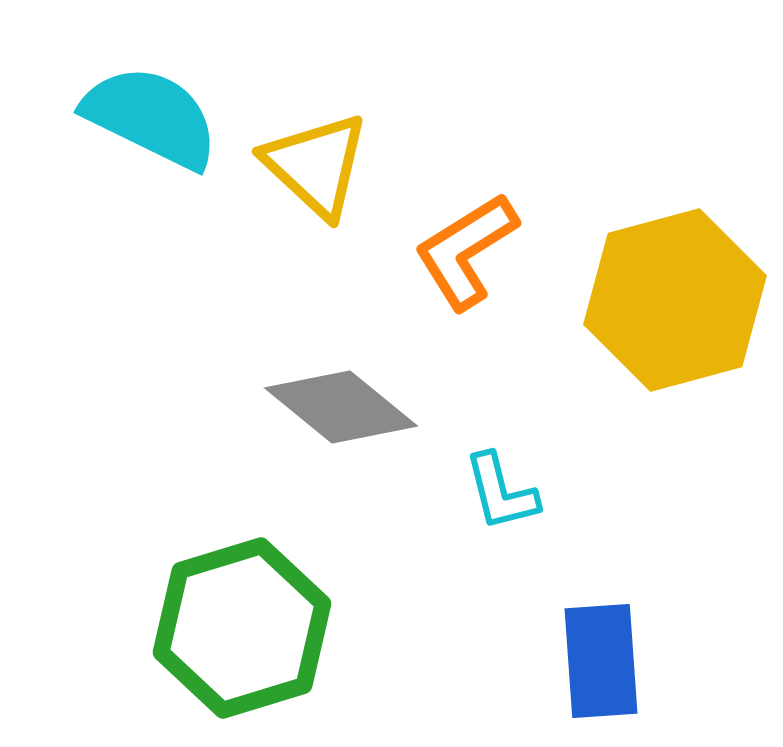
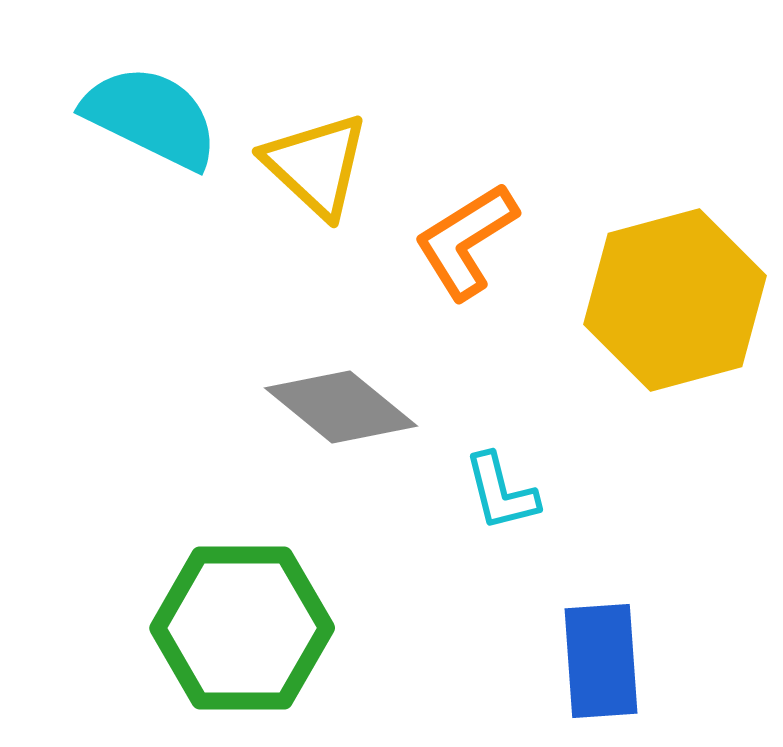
orange L-shape: moved 10 px up
green hexagon: rotated 17 degrees clockwise
